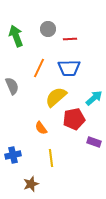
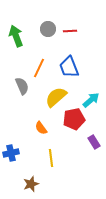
red line: moved 8 px up
blue trapezoid: moved 1 px up; rotated 70 degrees clockwise
gray semicircle: moved 10 px right
cyan arrow: moved 3 px left, 2 px down
purple rectangle: rotated 40 degrees clockwise
blue cross: moved 2 px left, 2 px up
